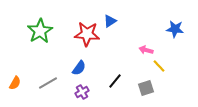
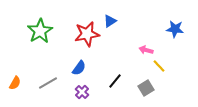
red star: rotated 15 degrees counterclockwise
gray square: rotated 14 degrees counterclockwise
purple cross: rotated 16 degrees counterclockwise
